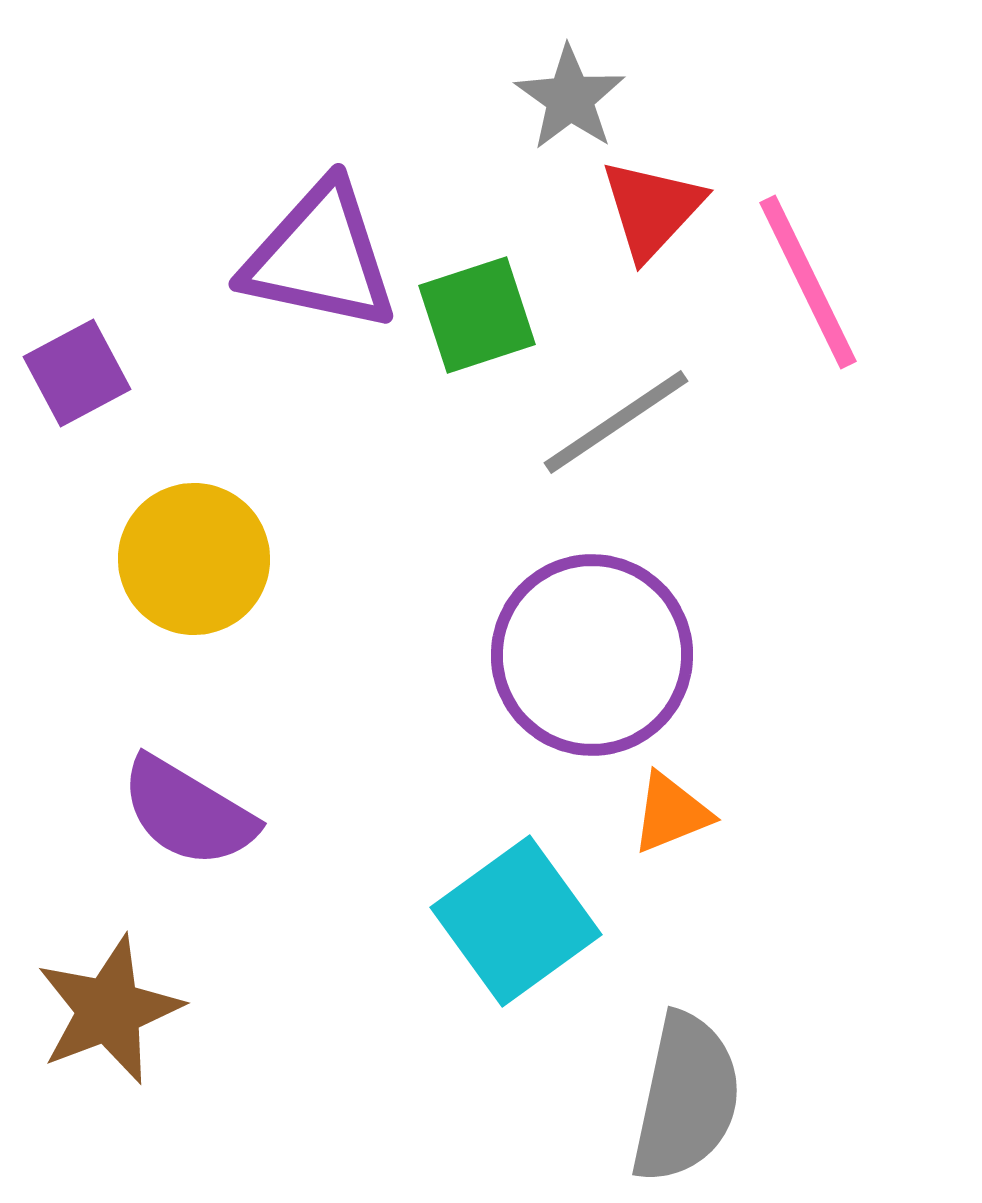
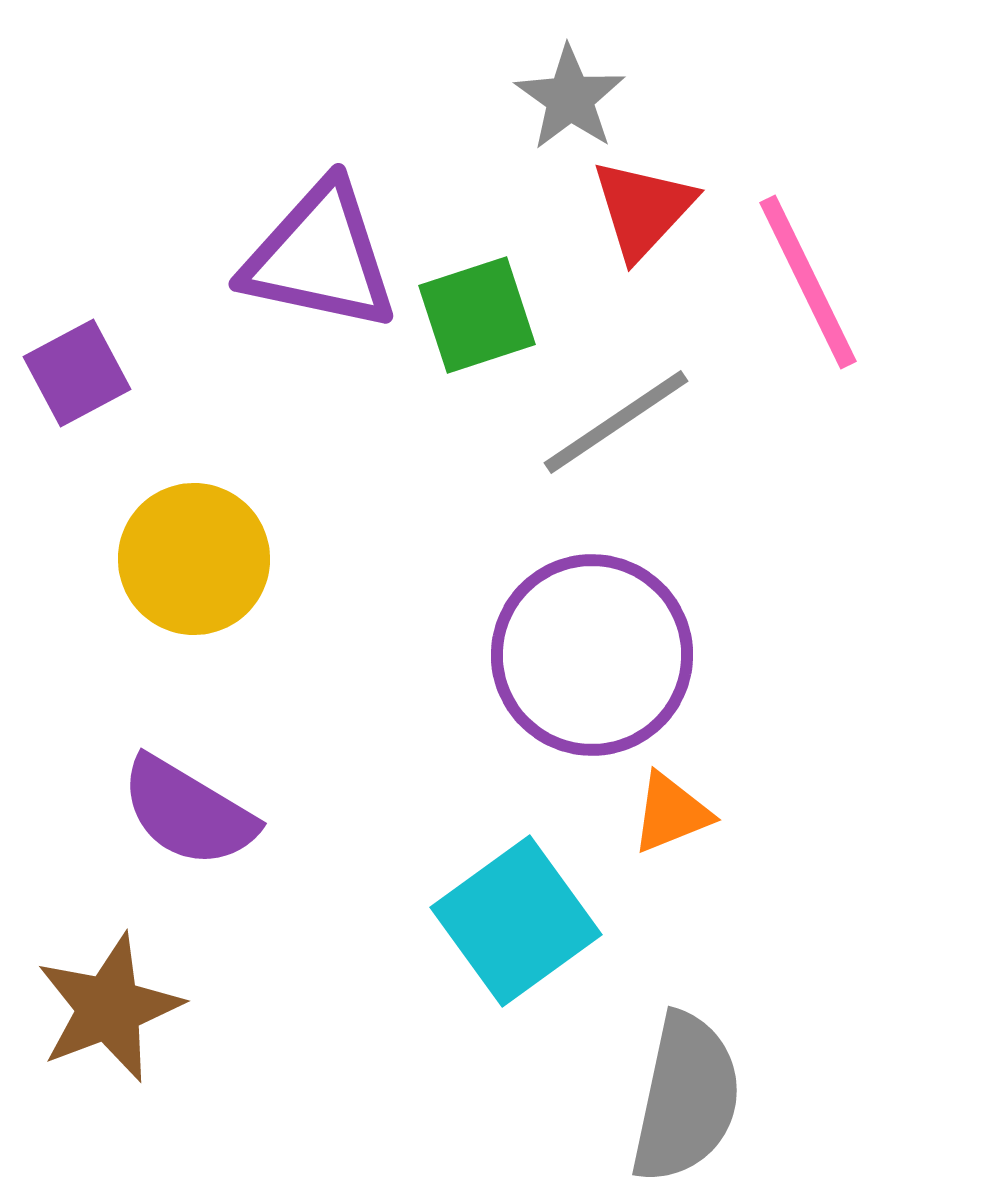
red triangle: moved 9 px left
brown star: moved 2 px up
